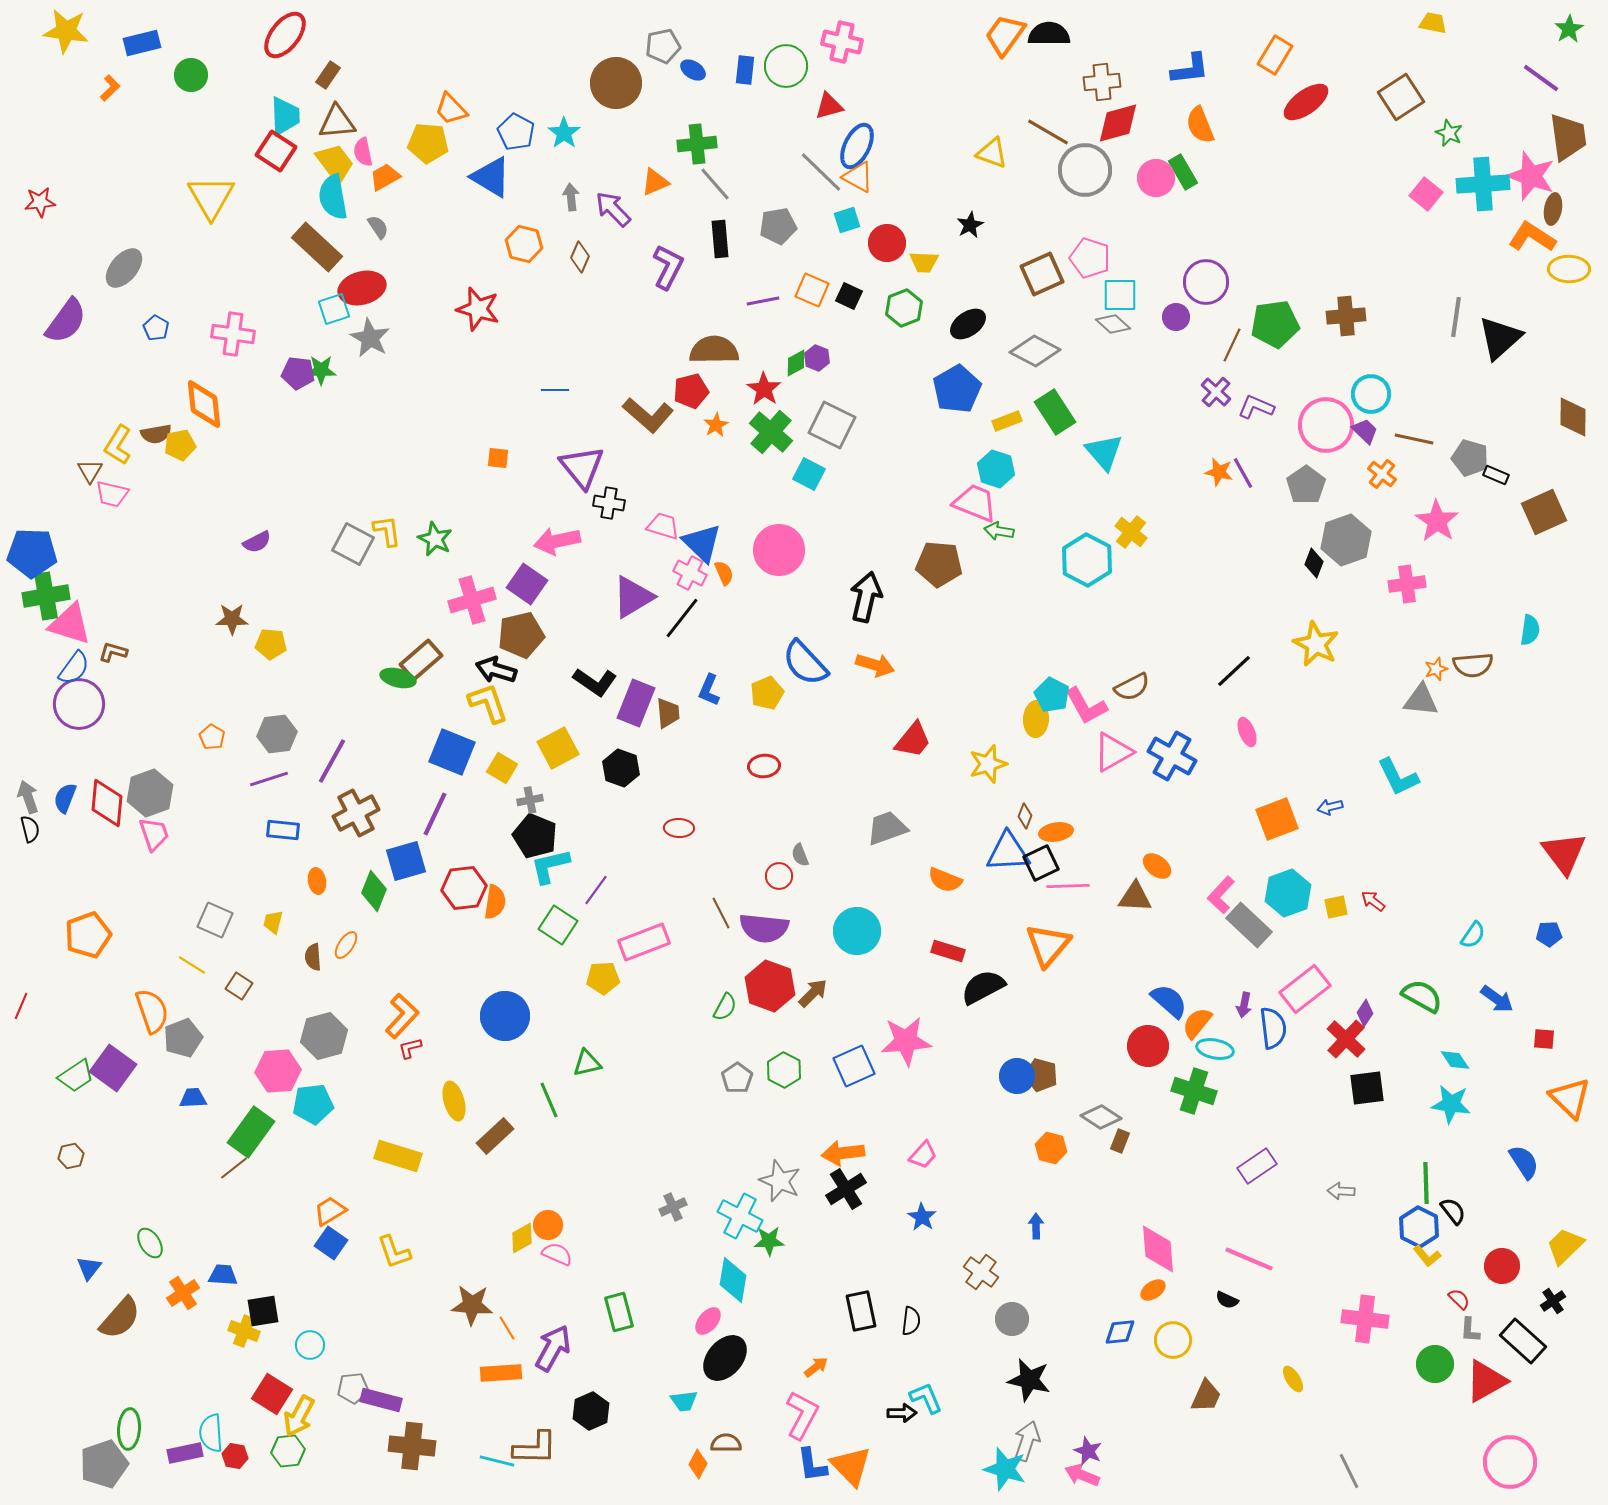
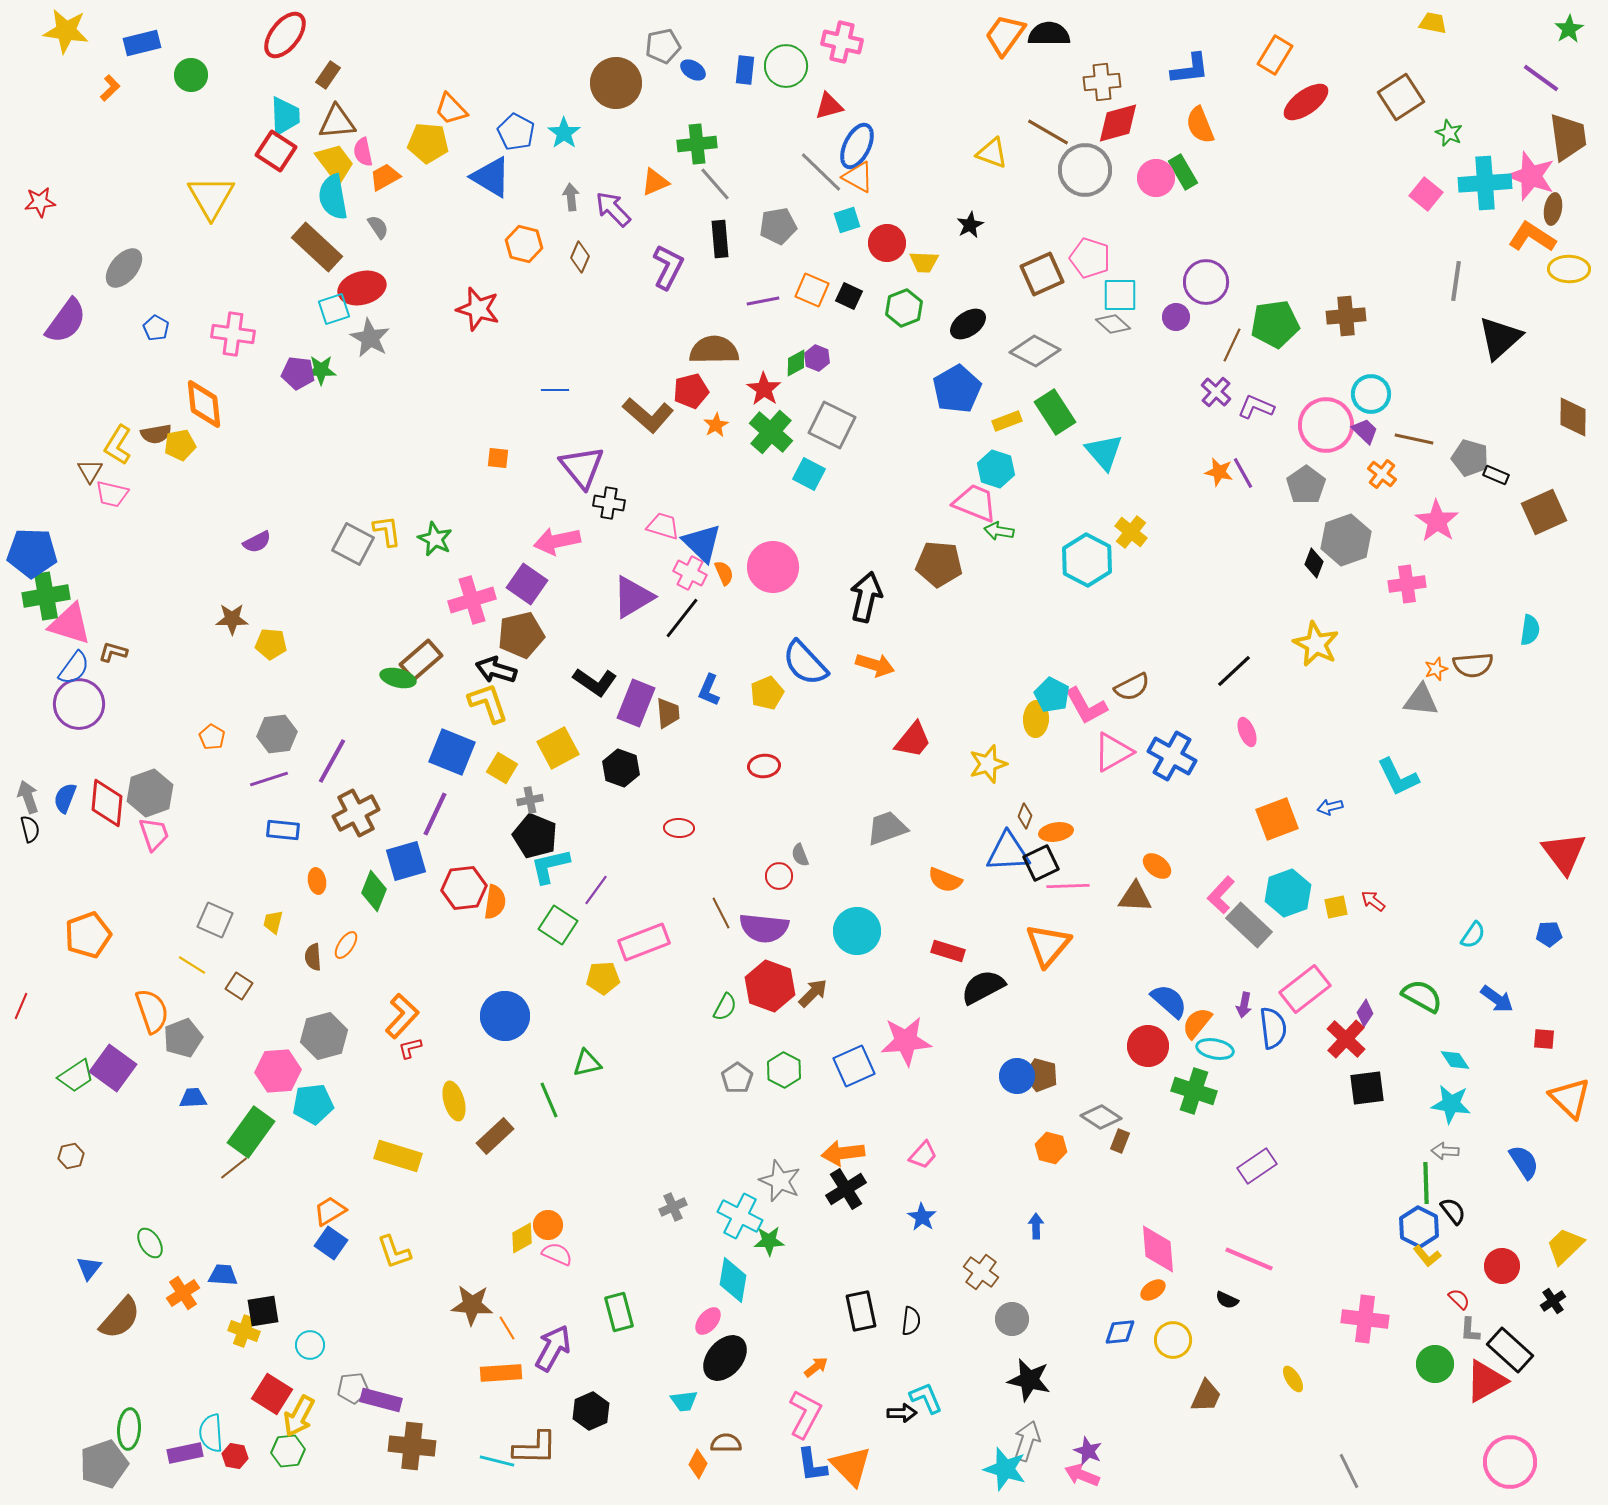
cyan cross at (1483, 184): moved 2 px right, 1 px up
gray line at (1456, 317): moved 36 px up
pink circle at (779, 550): moved 6 px left, 17 px down
gray arrow at (1341, 1191): moved 104 px right, 40 px up
black rectangle at (1523, 1341): moved 13 px left, 9 px down
pink L-shape at (802, 1415): moved 3 px right, 1 px up
